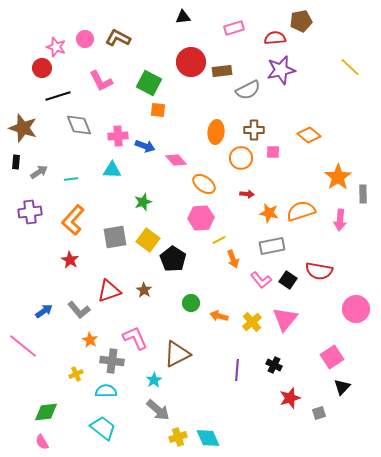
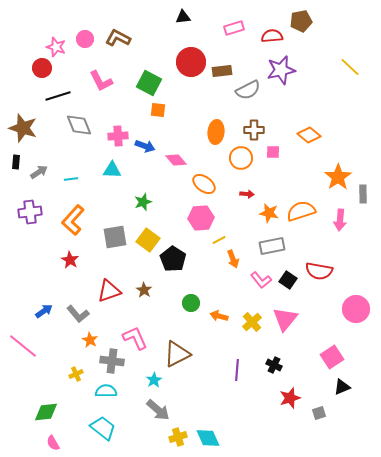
red semicircle at (275, 38): moved 3 px left, 2 px up
gray L-shape at (79, 310): moved 1 px left, 4 px down
black triangle at (342, 387): rotated 24 degrees clockwise
pink semicircle at (42, 442): moved 11 px right, 1 px down
